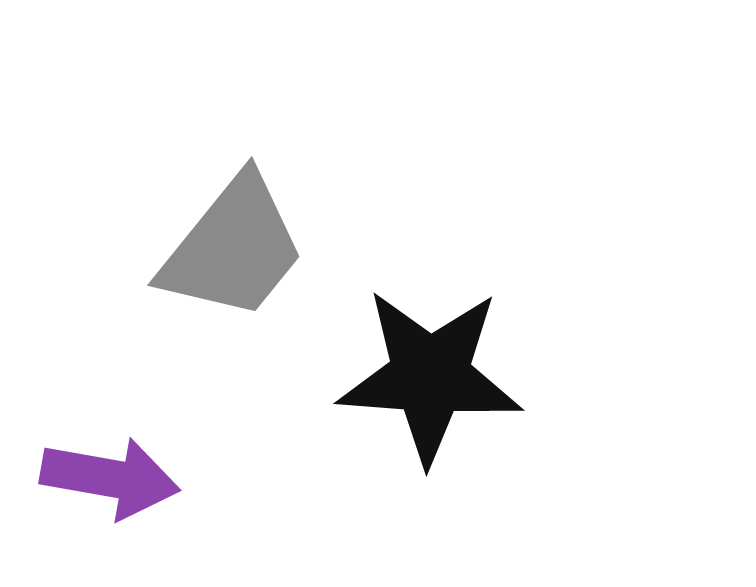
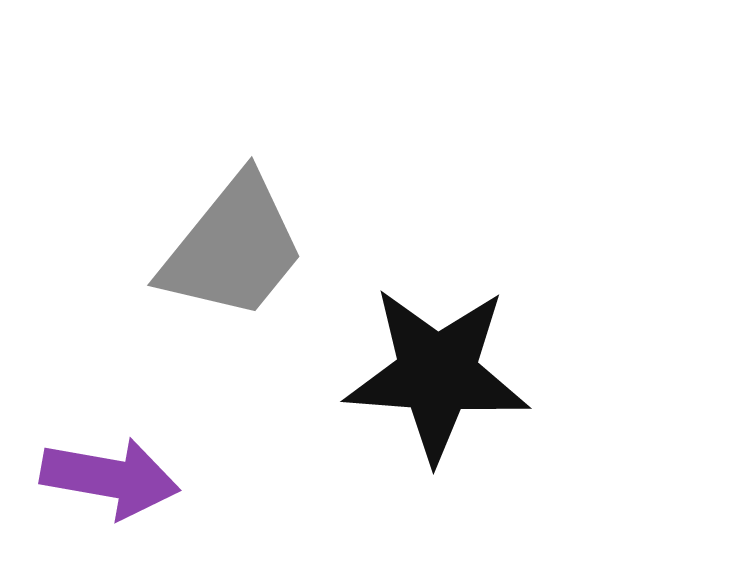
black star: moved 7 px right, 2 px up
